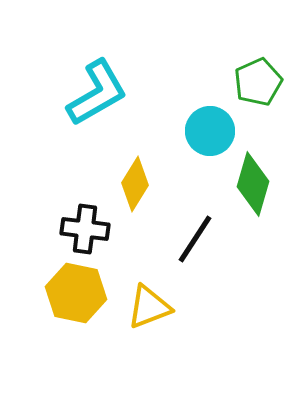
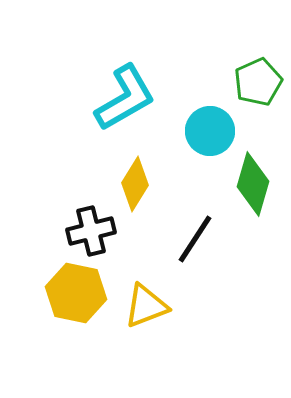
cyan L-shape: moved 28 px right, 5 px down
black cross: moved 6 px right, 2 px down; rotated 21 degrees counterclockwise
yellow triangle: moved 3 px left, 1 px up
